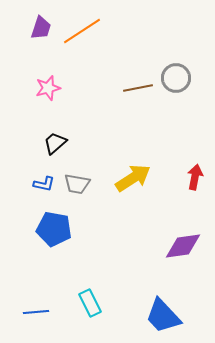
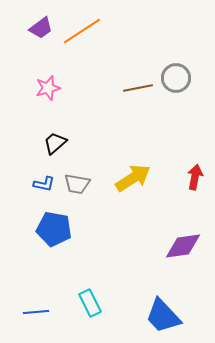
purple trapezoid: rotated 35 degrees clockwise
